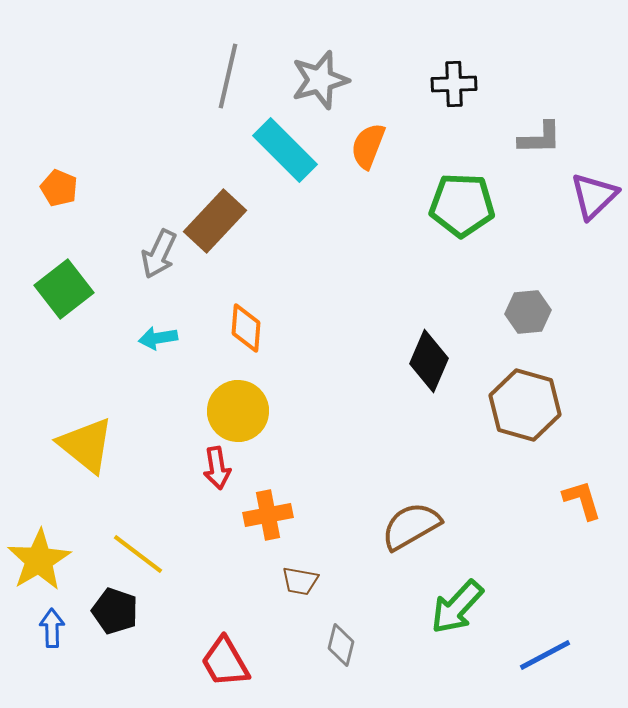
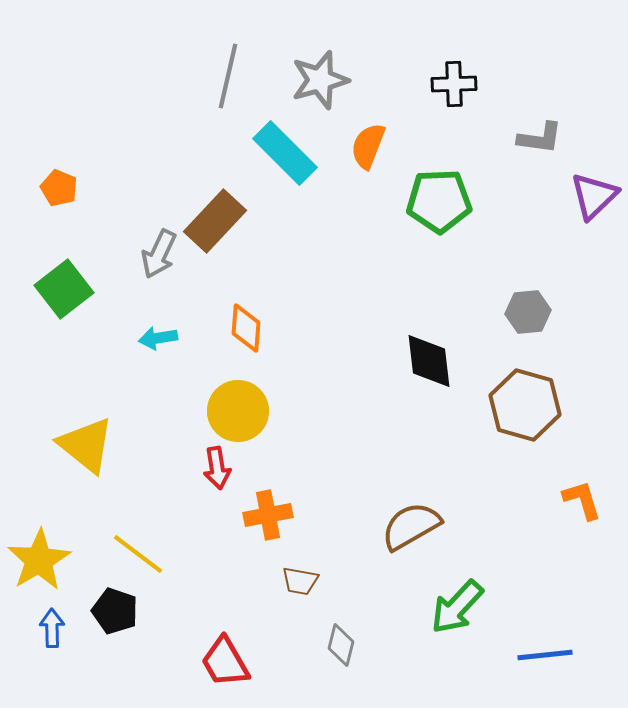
gray L-shape: rotated 9 degrees clockwise
cyan rectangle: moved 3 px down
green pentagon: moved 23 px left, 4 px up; rotated 4 degrees counterclockwise
black diamond: rotated 30 degrees counterclockwise
blue line: rotated 22 degrees clockwise
